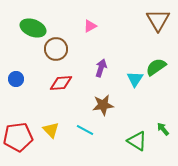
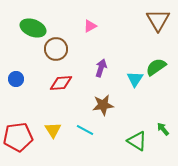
yellow triangle: moved 2 px right; rotated 12 degrees clockwise
